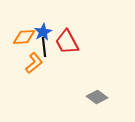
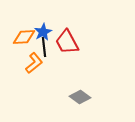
gray diamond: moved 17 px left
